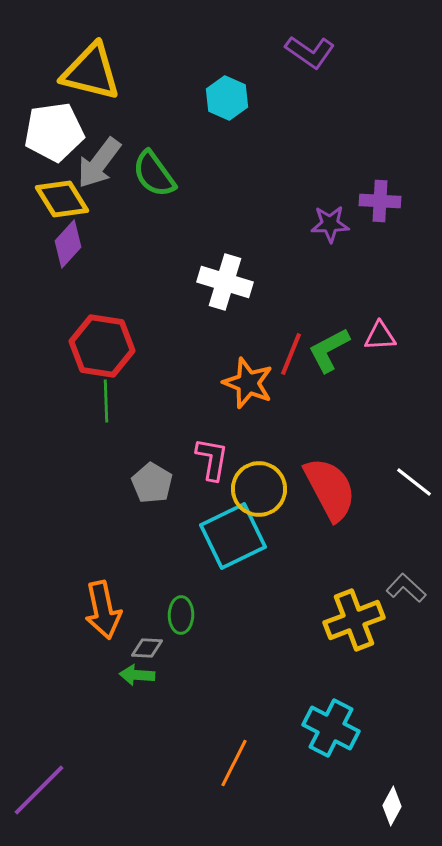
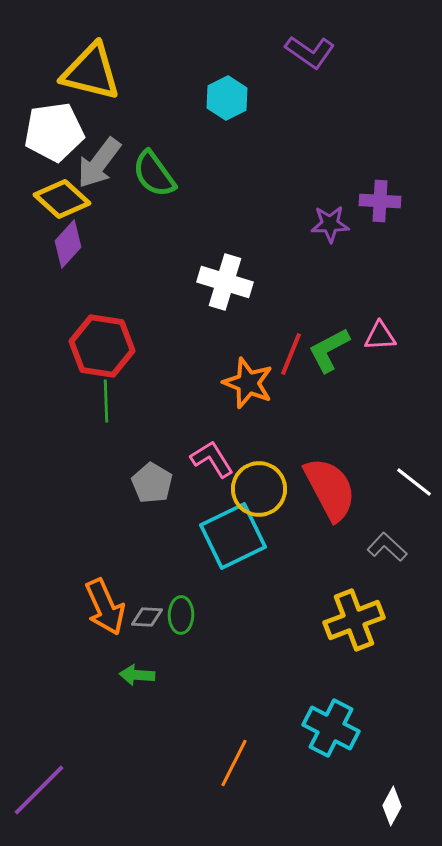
cyan hexagon: rotated 9 degrees clockwise
yellow diamond: rotated 16 degrees counterclockwise
pink L-shape: rotated 42 degrees counterclockwise
gray L-shape: moved 19 px left, 41 px up
orange arrow: moved 2 px right, 3 px up; rotated 12 degrees counterclockwise
gray diamond: moved 31 px up
